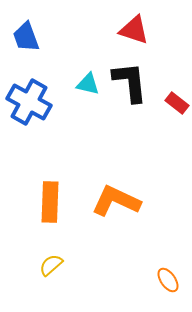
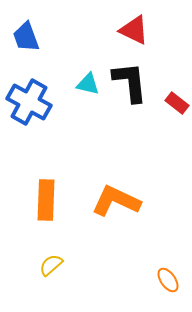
red triangle: rotated 8 degrees clockwise
orange rectangle: moved 4 px left, 2 px up
